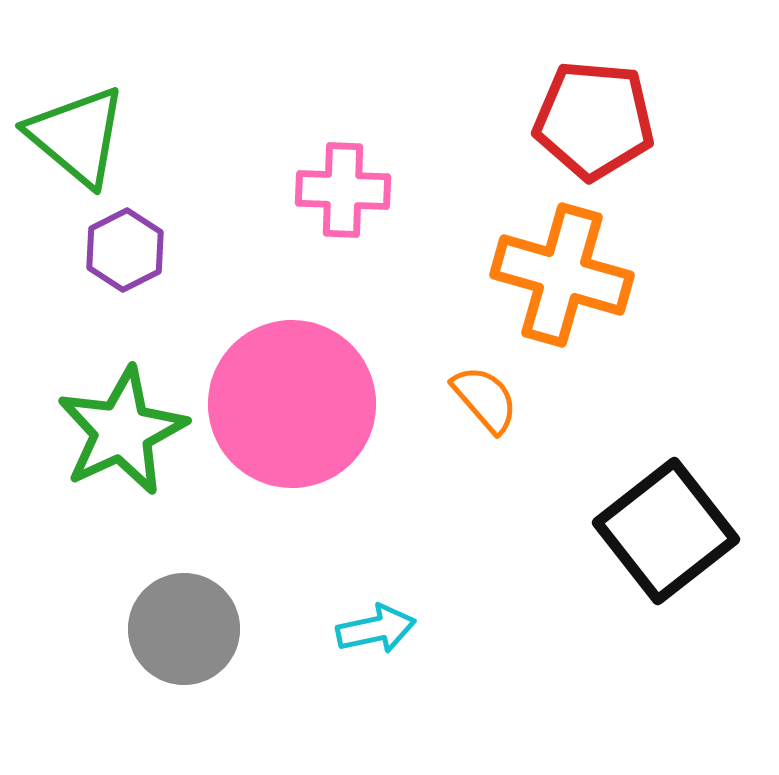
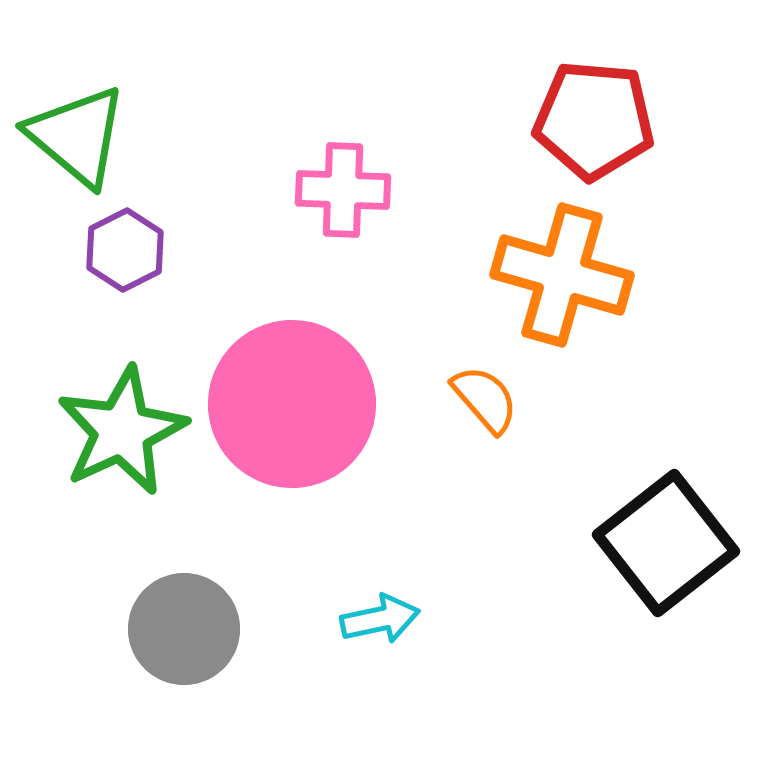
black square: moved 12 px down
cyan arrow: moved 4 px right, 10 px up
